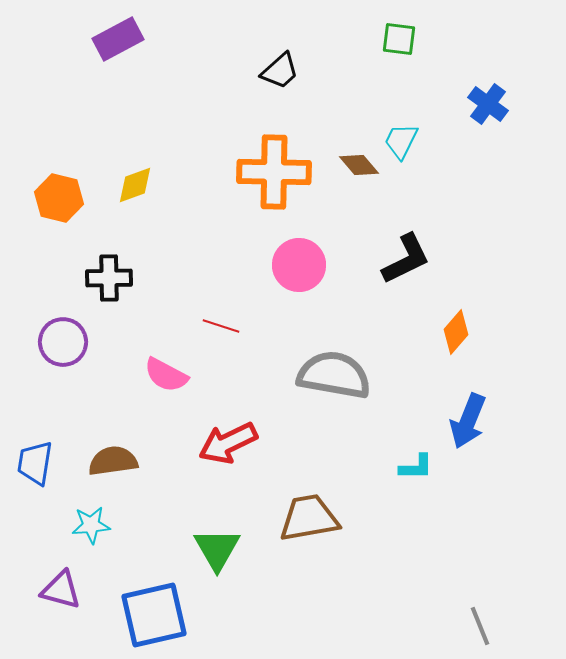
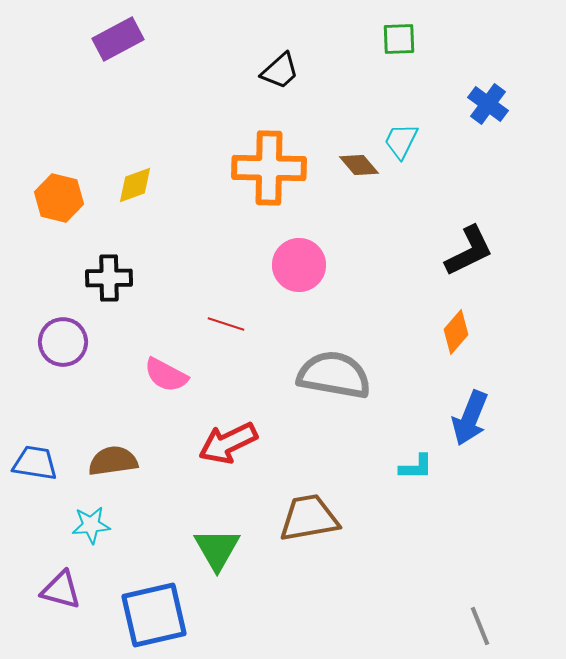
green square: rotated 9 degrees counterclockwise
orange cross: moved 5 px left, 4 px up
black L-shape: moved 63 px right, 8 px up
red line: moved 5 px right, 2 px up
blue arrow: moved 2 px right, 3 px up
blue trapezoid: rotated 90 degrees clockwise
